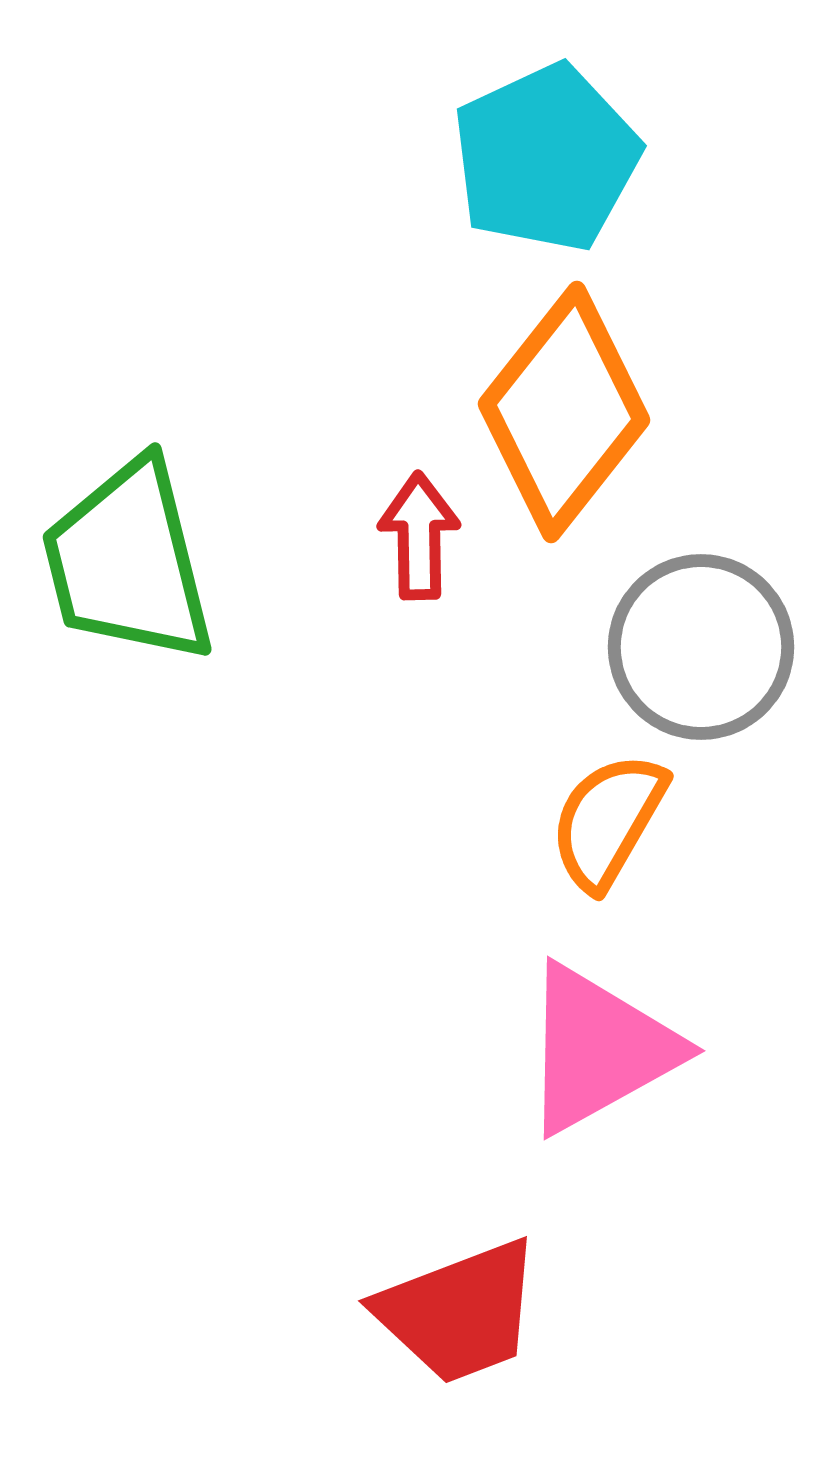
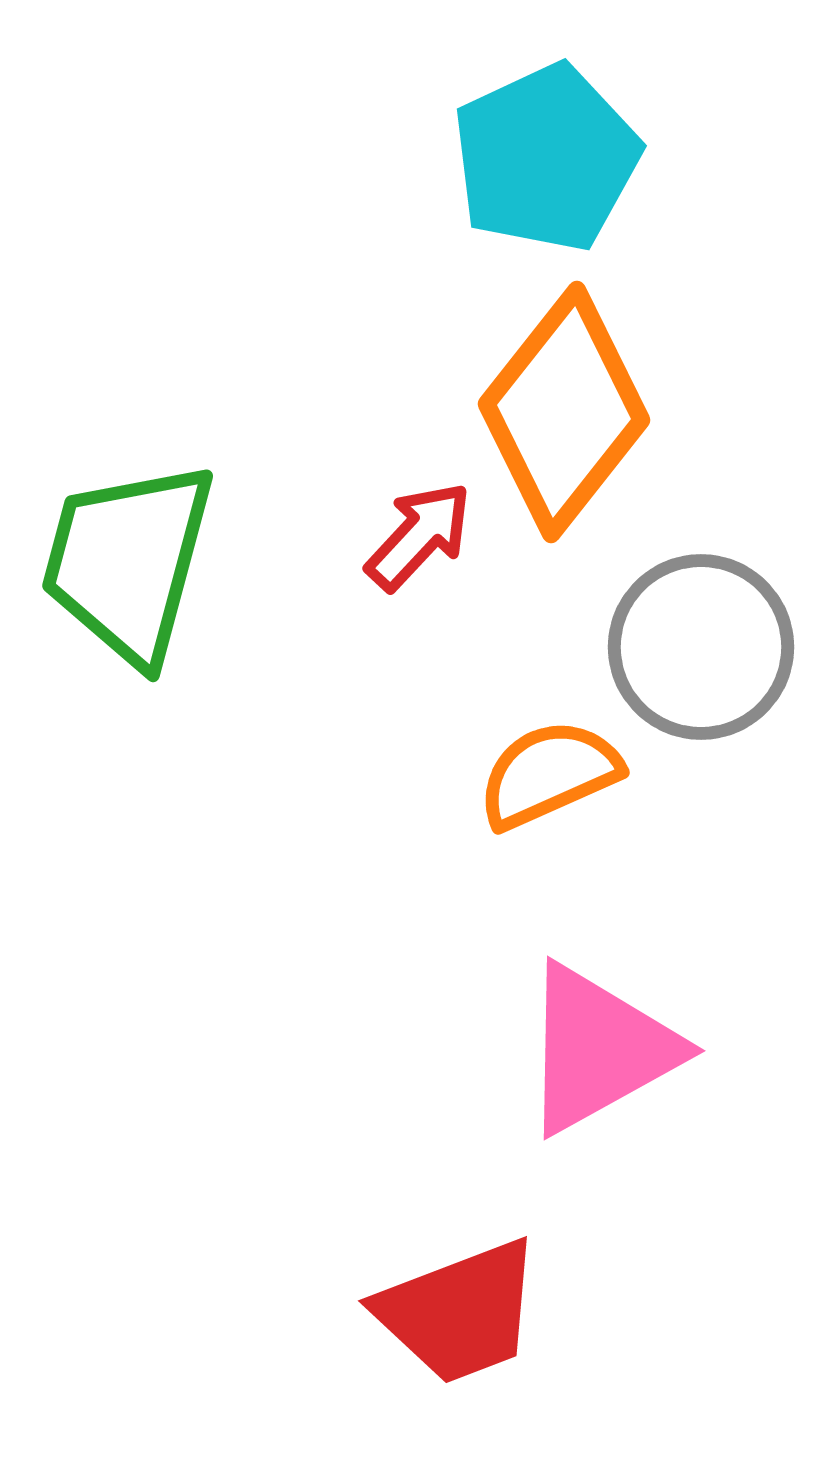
red arrow: rotated 44 degrees clockwise
green trapezoid: rotated 29 degrees clockwise
orange semicircle: moved 59 px left, 47 px up; rotated 36 degrees clockwise
